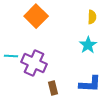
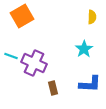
orange square: moved 14 px left; rotated 15 degrees clockwise
cyan star: moved 4 px left, 4 px down
cyan line: rotated 16 degrees clockwise
